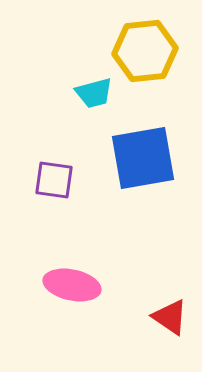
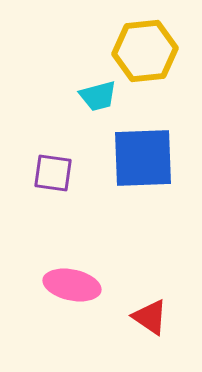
cyan trapezoid: moved 4 px right, 3 px down
blue square: rotated 8 degrees clockwise
purple square: moved 1 px left, 7 px up
red triangle: moved 20 px left
